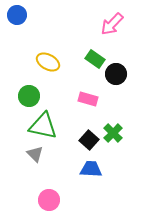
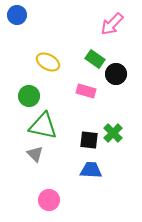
pink rectangle: moved 2 px left, 8 px up
black square: rotated 36 degrees counterclockwise
blue trapezoid: moved 1 px down
